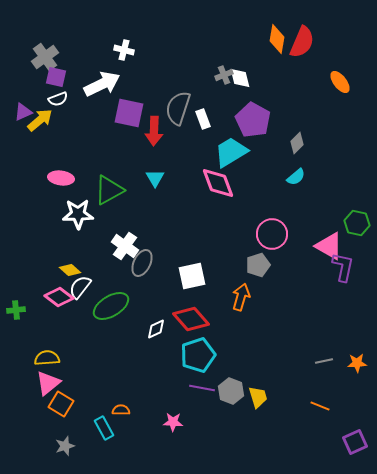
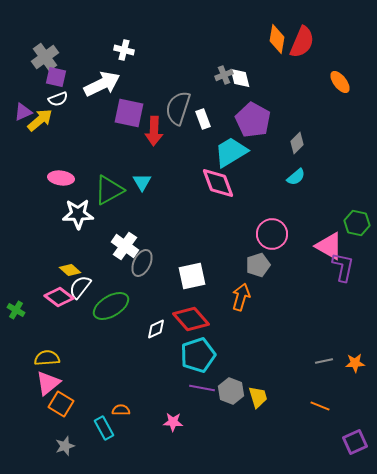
cyan triangle at (155, 178): moved 13 px left, 4 px down
green cross at (16, 310): rotated 36 degrees clockwise
orange star at (357, 363): moved 2 px left
